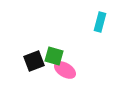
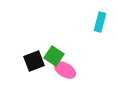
green square: rotated 18 degrees clockwise
